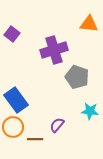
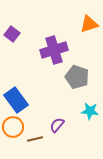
orange triangle: rotated 24 degrees counterclockwise
brown line: rotated 14 degrees counterclockwise
